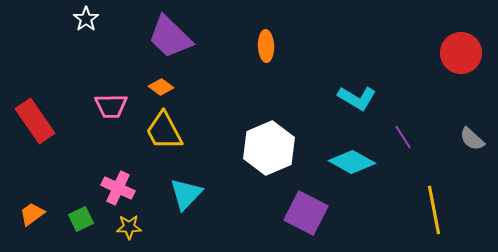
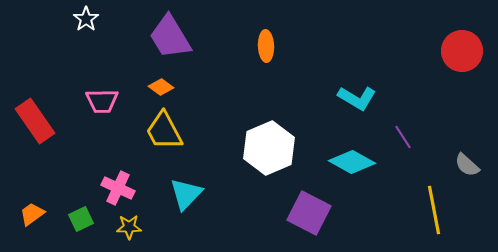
purple trapezoid: rotated 15 degrees clockwise
red circle: moved 1 px right, 2 px up
pink trapezoid: moved 9 px left, 5 px up
gray semicircle: moved 5 px left, 26 px down
purple square: moved 3 px right
